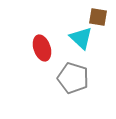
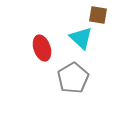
brown square: moved 2 px up
gray pentagon: rotated 24 degrees clockwise
